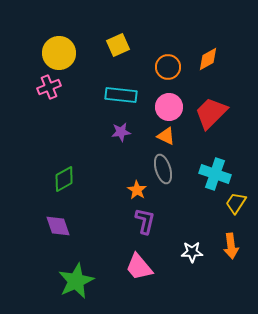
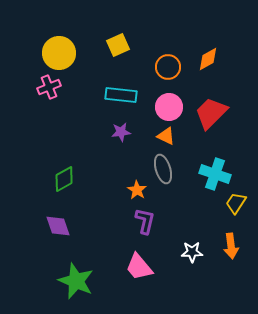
green star: rotated 24 degrees counterclockwise
